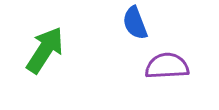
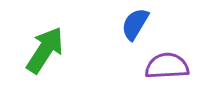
blue semicircle: moved 1 px down; rotated 52 degrees clockwise
